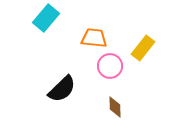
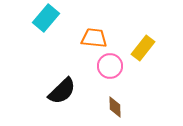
black semicircle: moved 2 px down
